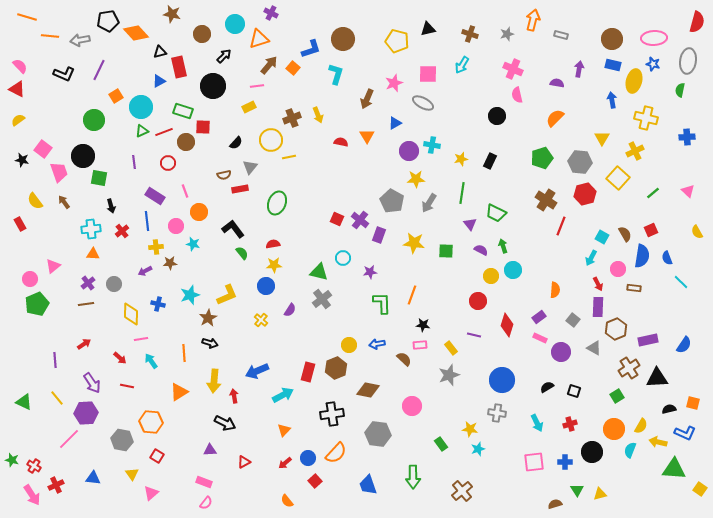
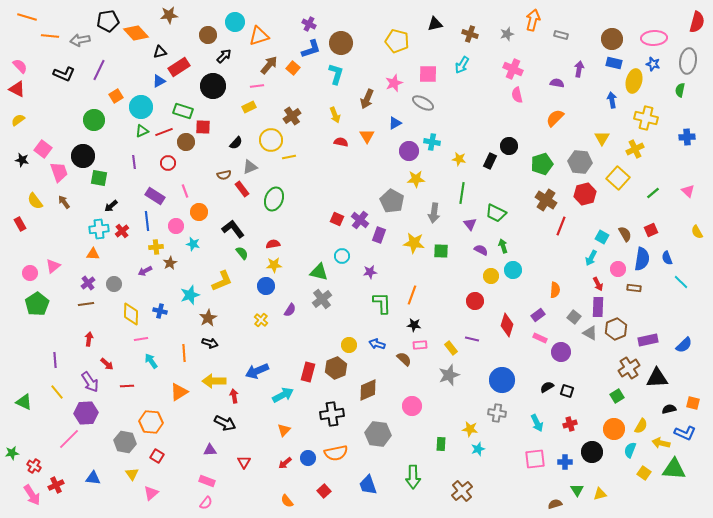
purple cross at (271, 13): moved 38 px right, 11 px down
brown star at (172, 14): moved 3 px left, 1 px down; rotated 18 degrees counterclockwise
cyan circle at (235, 24): moved 2 px up
black triangle at (428, 29): moved 7 px right, 5 px up
brown circle at (202, 34): moved 6 px right, 1 px down
orange triangle at (259, 39): moved 3 px up
brown circle at (343, 39): moved 2 px left, 4 px down
blue rectangle at (613, 65): moved 1 px right, 2 px up
red rectangle at (179, 67): rotated 70 degrees clockwise
yellow arrow at (318, 115): moved 17 px right
black circle at (497, 116): moved 12 px right, 30 px down
brown cross at (292, 118): moved 2 px up; rotated 12 degrees counterclockwise
cyan cross at (432, 145): moved 3 px up
yellow cross at (635, 151): moved 2 px up
green pentagon at (542, 158): moved 6 px down
yellow star at (461, 159): moved 2 px left; rotated 24 degrees clockwise
gray triangle at (250, 167): rotated 28 degrees clockwise
red rectangle at (240, 189): moved 2 px right; rotated 63 degrees clockwise
green ellipse at (277, 203): moved 3 px left, 4 px up
gray arrow at (429, 203): moved 5 px right, 10 px down; rotated 24 degrees counterclockwise
black arrow at (111, 206): rotated 64 degrees clockwise
cyan cross at (91, 229): moved 8 px right
green square at (446, 251): moved 5 px left
blue semicircle at (642, 256): moved 3 px down
cyan circle at (343, 258): moved 1 px left, 2 px up
brown star at (170, 263): rotated 24 degrees counterclockwise
pink circle at (30, 279): moved 6 px up
yellow L-shape at (227, 295): moved 5 px left, 14 px up
red circle at (478, 301): moved 3 px left
green pentagon at (37, 304): rotated 10 degrees counterclockwise
blue cross at (158, 304): moved 2 px right, 7 px down
purple rectangle at (539, 317): moved 1 px left, 2 px up
gray square at (573, 320): moved 1 px right, 3 px up
black star at (423, 325): moved 9 px left
purple line at (474, 335): moved 2 px left, 4 px down
red arrow at (84, 344): moved 5 px right, 5 px up; rotated 48 degrees counterclockwise
blue arrow at (377, 344): rotated 28 degrees clockwise
blue semicircle at (684, 345): rotated 12 degrees clockwise
gray triangle at (594, 348): moved 4 px left, 15 px up
red arrow at (120, 358): moved 13 px left, 6 px down
yellow arrow at (214, 381): rotated 85 degrees clockwise
purple arrow at (92, 383): moved 2 px left, 1 px up
red line at (127, 386): rotated 16 degrees counterclockwise
brown diamond at (368, 390): rotated 35 degrees counterclockwise
black square at (574, 391): moved 7 px left
yellow line at (57, 398): moved 6 px up
gray hexagon at (122, 440): moved 3 px right, 2 px down
yellow arrow at (658, 442): moved 3 px right, 1 px down
green rectangle at (441, 444): rotated 40 degrees clockwise
orange semicircle at (336, 453): rotated 35 degrees clockwise
green star at (12, 460): moved 7 px up; rotated 24 degrees counterclockwise
red triangle at (244, 462): rotated 32 degrees counterclockwise
pink square at (534, 462): moved 1 px right, 3 px up
red square at (315, 481): moved 9 px right, 10 px down
pink rectangle at (204, 482): moved 3 px right, 1 px up
yellow square at (700, 489): moved 56 px left, 16 px up
